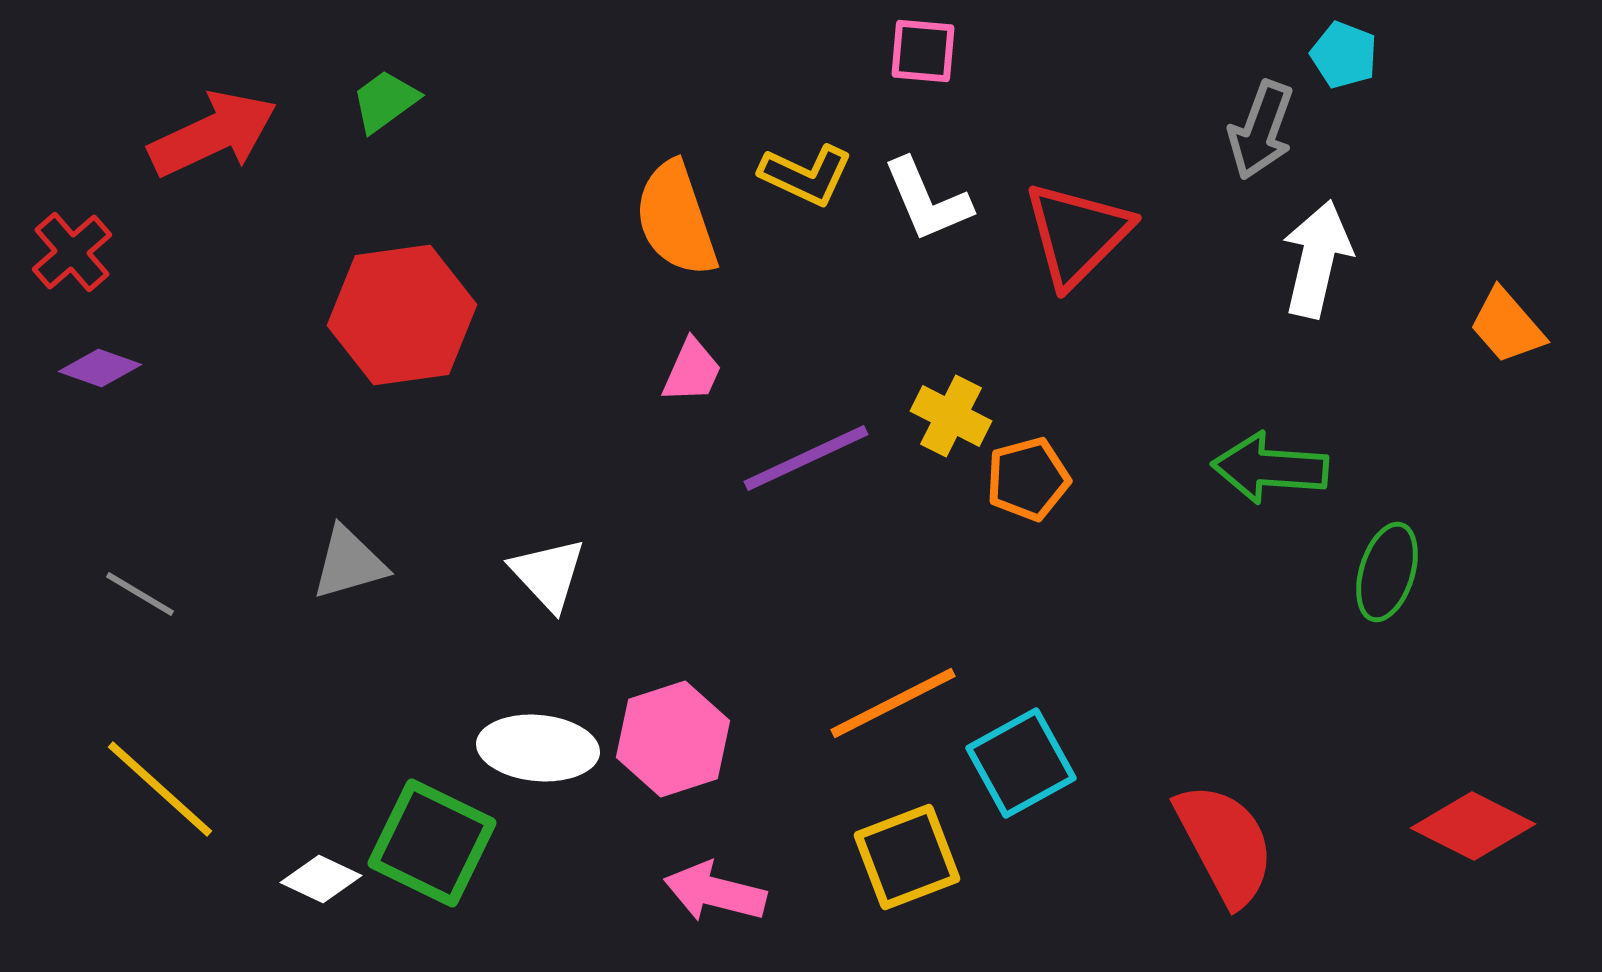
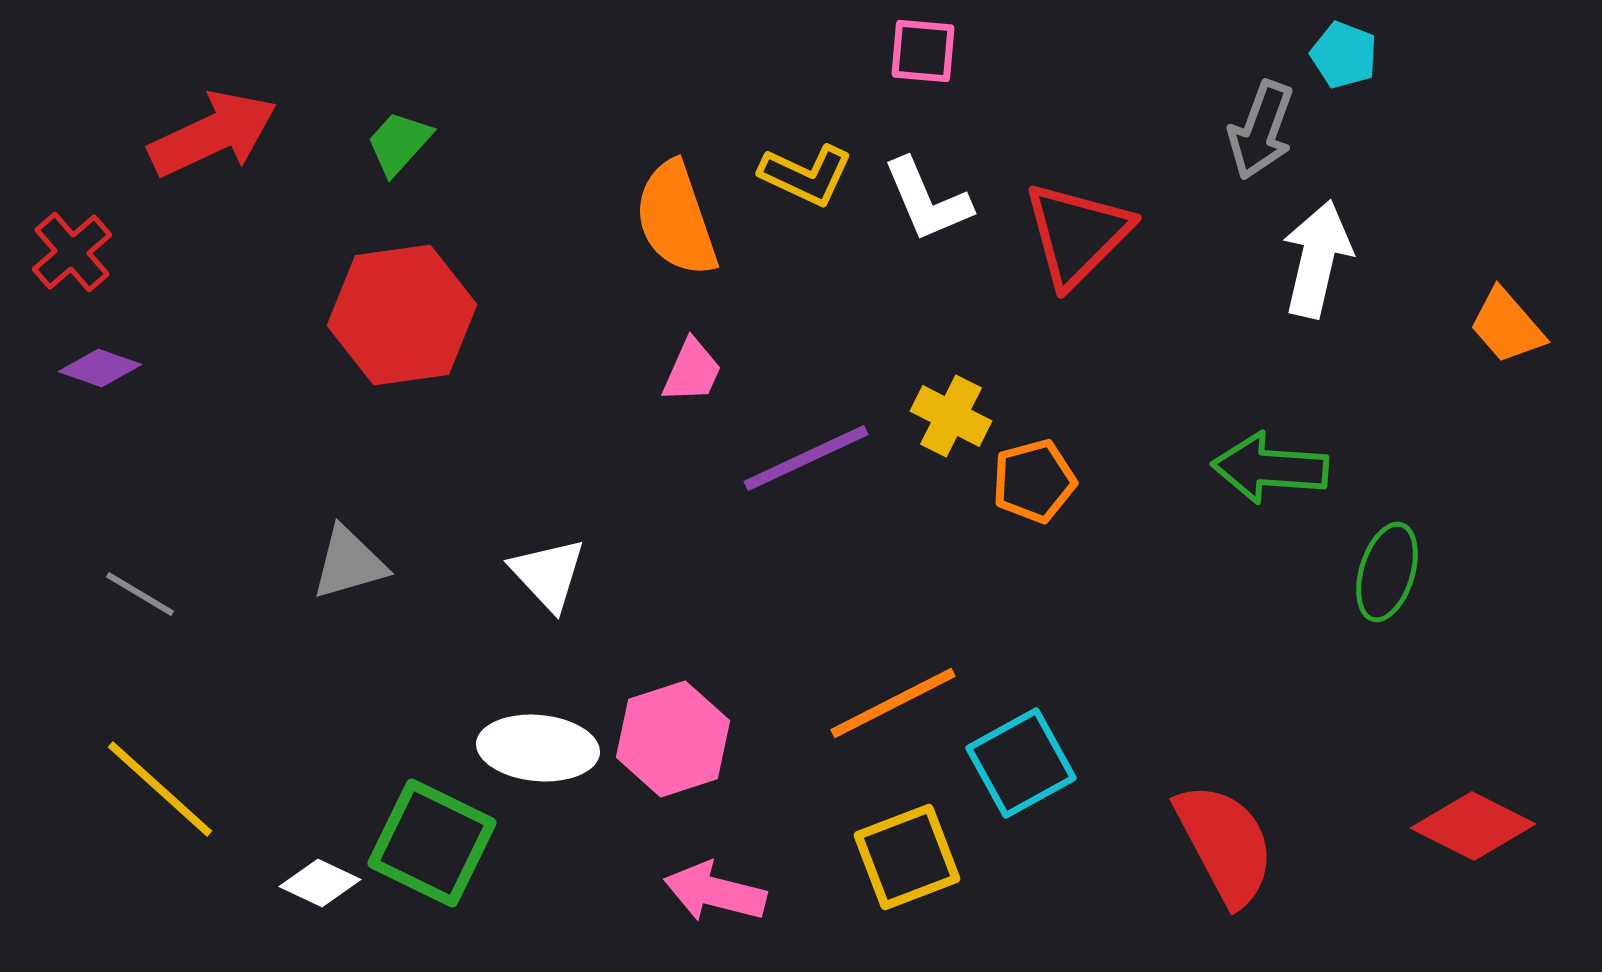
green trapezoid: moved 14 px right, 42 px down; rotated 12 degrees counterclockwise
orange pentagon: moved 6 px right, 2 px down
white diamond: moved 1 px left, 4 px down
